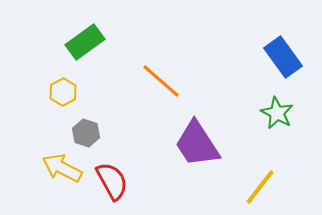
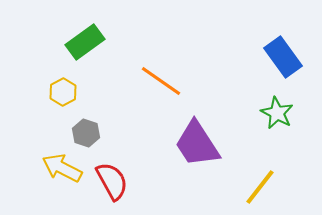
orange line: rotated 6 degrees counterclockwise
